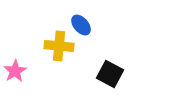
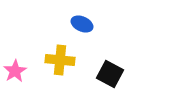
blue ellipse: moved 1 px right, 1 px up; rotated 25 degrees counterclockwise
yellow cross: moved 1 px right, 14 px down
